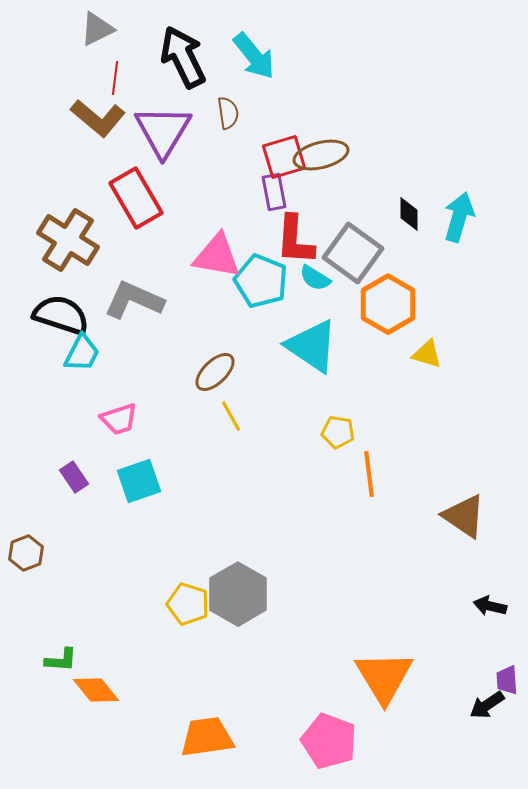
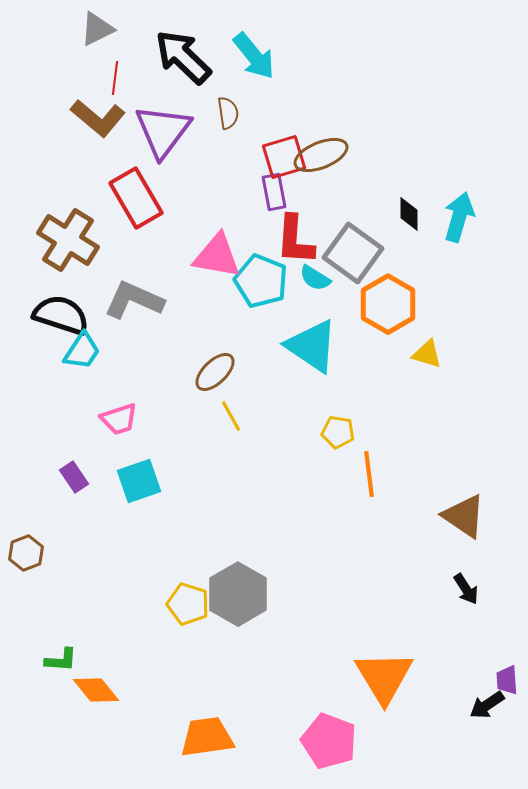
black arrow at (183, 57): rotated 20 degrees counterclockwise
purple triangle at (163, 131): rotated 6 degrees clockwise
brown ellipse at (321, 155): rotated 8 degrees counterclockwise
cyan trapezoid at (82, 353): moved 2 px up; rotated 6 degrees clockwise
black arrow at (490, 606): moved 24 px left, 17 px up; rotated 136 degrees counterclockwise
